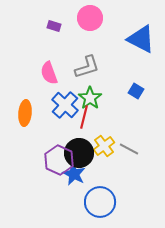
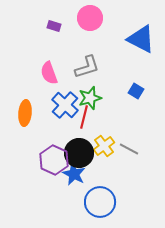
green star: rotated 20 degrees clockwise
purple hexagon: moved 5 px left
